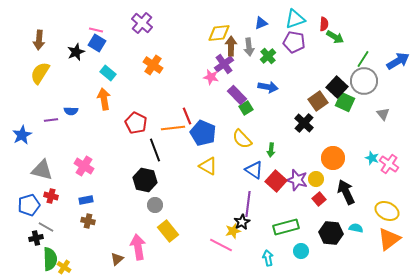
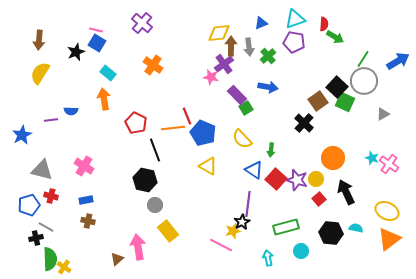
gray triangle at (383, 114): rotated 40 degrees clockwise
red square at (276, 181): moved 2 px up
